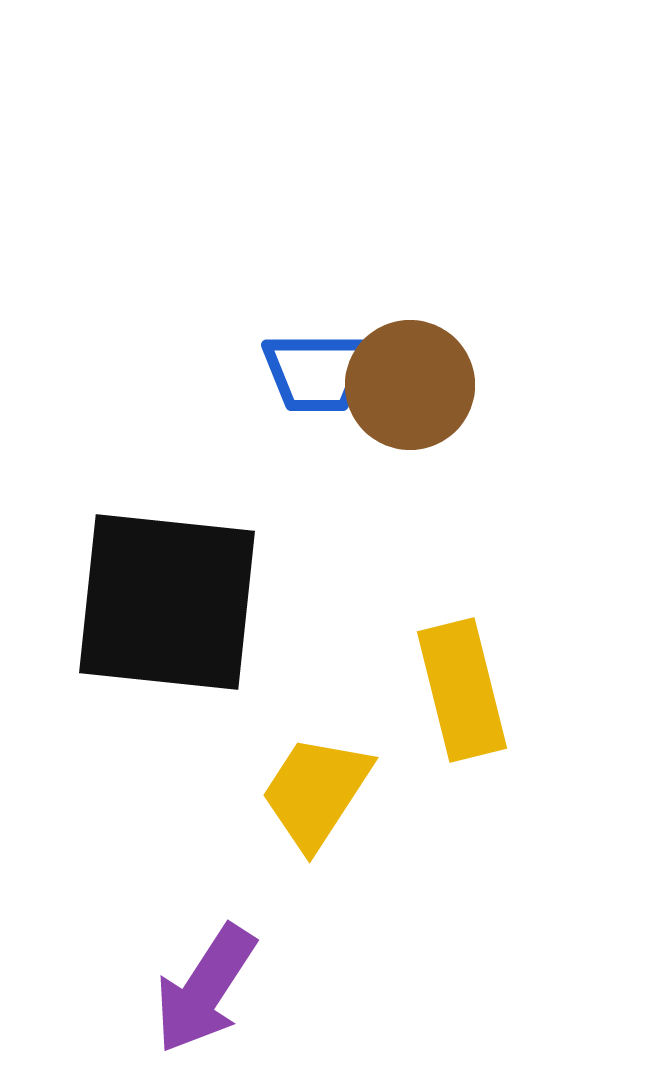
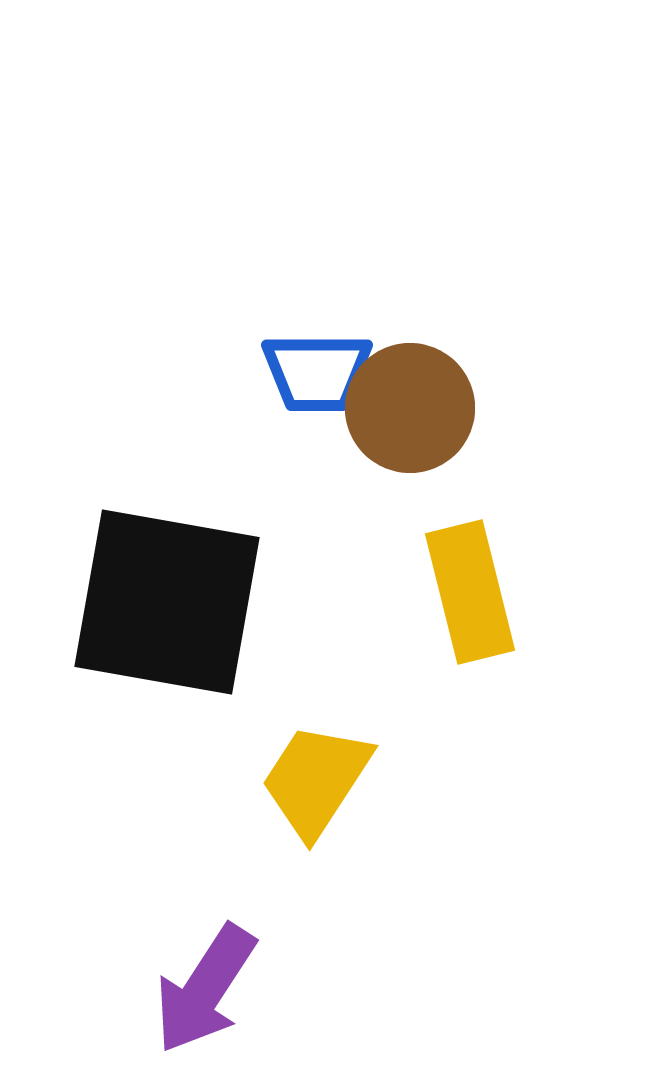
brown circle: moved 23 px down
black square: rotated 4 degrees clockwise
yellow rectangle: moved 8 px right, 98 px up
yellow trapezoid: moved 12 px up
